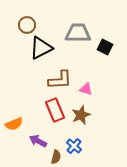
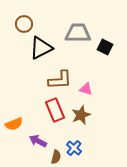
brown circle: moved 3 px left, 1 px up
blue cross: moved 2 px down
